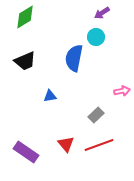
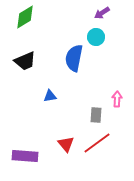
pink arrow: moved 5 px left, 8 px down; rotated 77 degrees counterclockwise
gray rectangle: rotated 42 degrees counterclockwise
red line: moved 2 px left, 2 px up; rotated 16 degrees counterclockwise
purple rectangle: moved 1 px left, 4 px down; rotated 30 degrees counterclockwise
